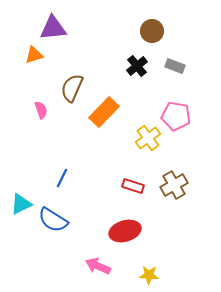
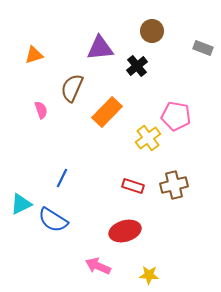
purple triangle: moved 47 px right, 20 px down
gray rectangle: moved 28 px right, 18 px up
orange rectangle: moved 3 px right
brown cross: rotated 16 degrees clockwise
